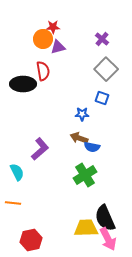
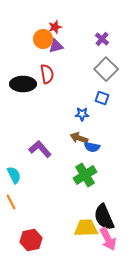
red star: moved 2 px right; rotated 16 degrees counterclockwise
purple triangle: moved 2 px left, 1 px up
red semicircle: moved 4 px right, 3 px down
purple L-shape: rotated 90 degrees counterclockwise
cyan semicircle: moved 3 px left, 3 px down
orange line: moved 2 px left, 1 px up; rotated 56 degrees clockwise
black semicircle: moved 1 px left, 1 px up
